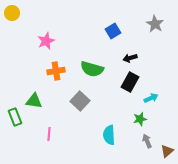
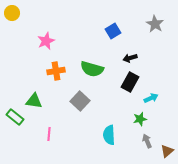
green rectangle: rotated 30 degrees counterclockwise
